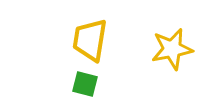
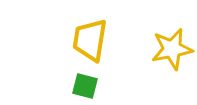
green square: moved 2 px down
